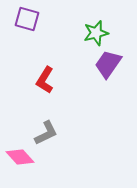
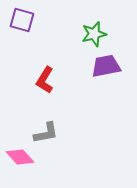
purple square: moved 5 px left, 1 px down
green star: moved 2 px left, 1 px down
purple trapezoid: moved 2 px left, 2 px down; rotated 44 degrees clockwise
gray L-shape: rotated 16 degrees clockwise
